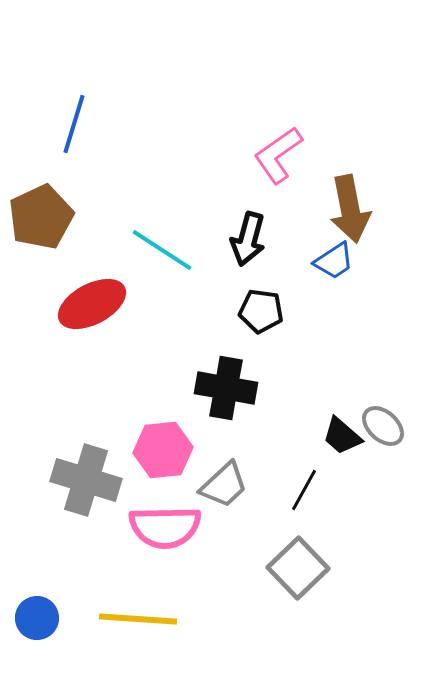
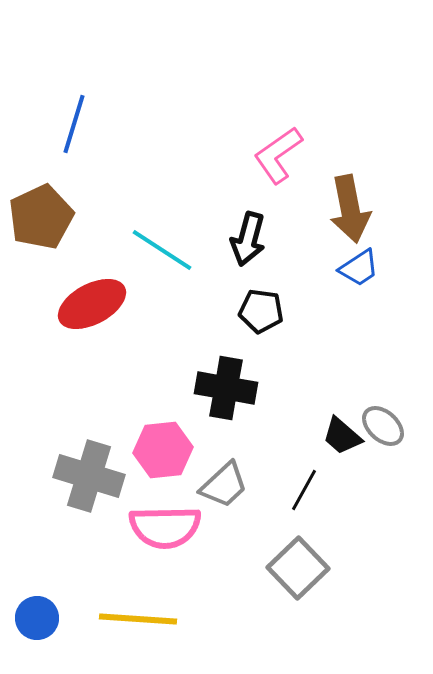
blue trapezoid: moved 25 px right, 7 px down
gray cross: moved 3 px right, 4 px up
